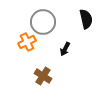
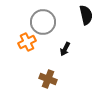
black semicircle: moved 4 px up
brown cross: moved 5 px right, 3 px down; rotated 12 degrees counterclockwise
